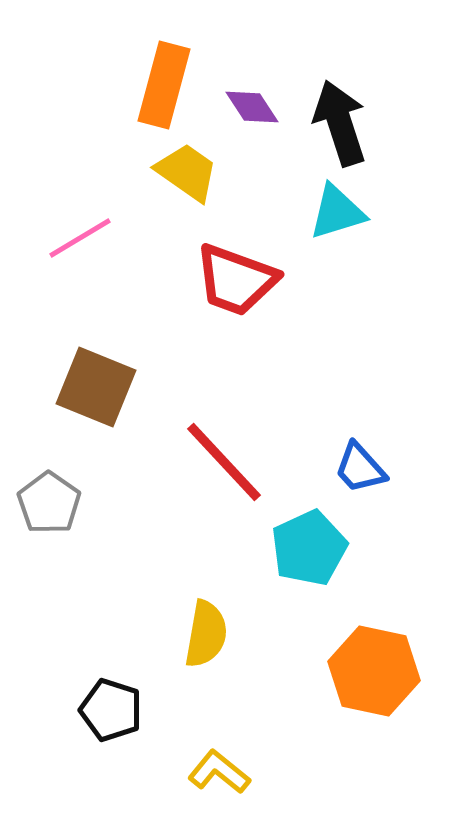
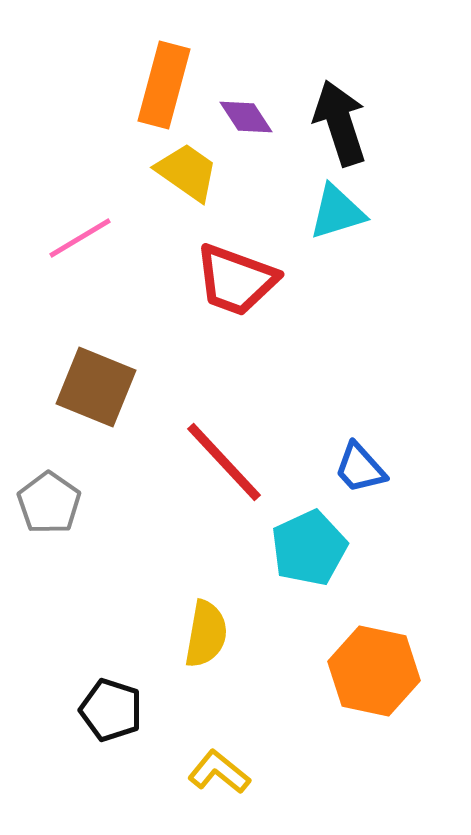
purple diamond: moved 6 px left, 10 px down
